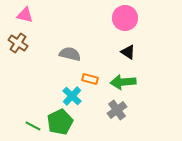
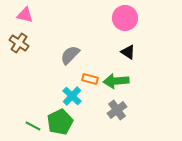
brown cross: moved 1 px right
gray semicircle: moved 1 px down; rotated 60 degrees counterclockwise
green arrow: moved 7 px left, 1 px up
